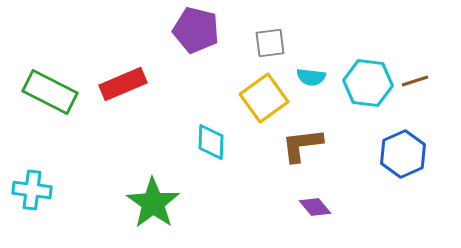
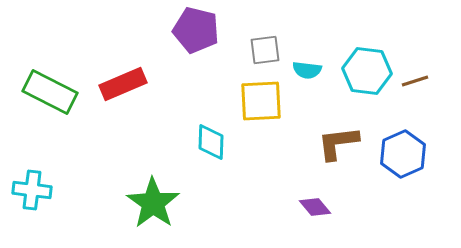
gray square: moved 5 px left, 7 px down
cyan semicircle: moved 4 px left, 7 px up
cyan hexagon: moved 1 px left, 12 px up
yellow square: moved 3 px left, 3 px down; rotated 33 degrees clockwise
brown L-shape: moved 36 px right, 2 px up
